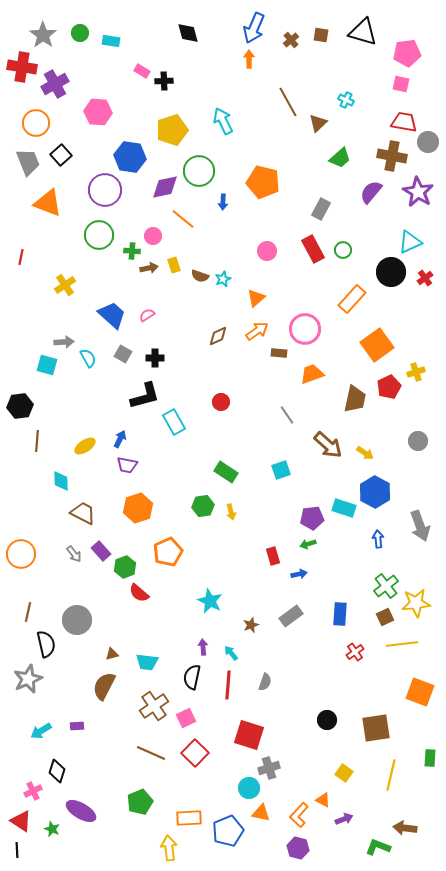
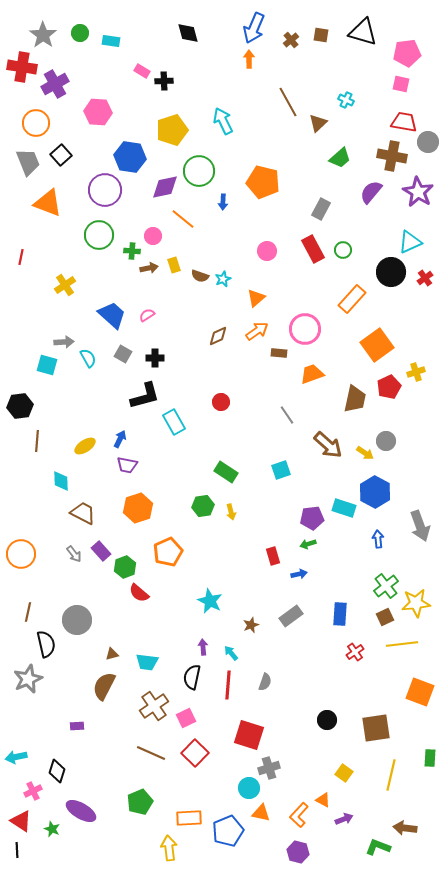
gray circle at (418, 441): moved 32 px left
cyan arrow at (41, 731): moved 25 px left, 26 px down; rotated 20 degrees clockwise
purple hexagon at (298, 848): moved 4 px down
